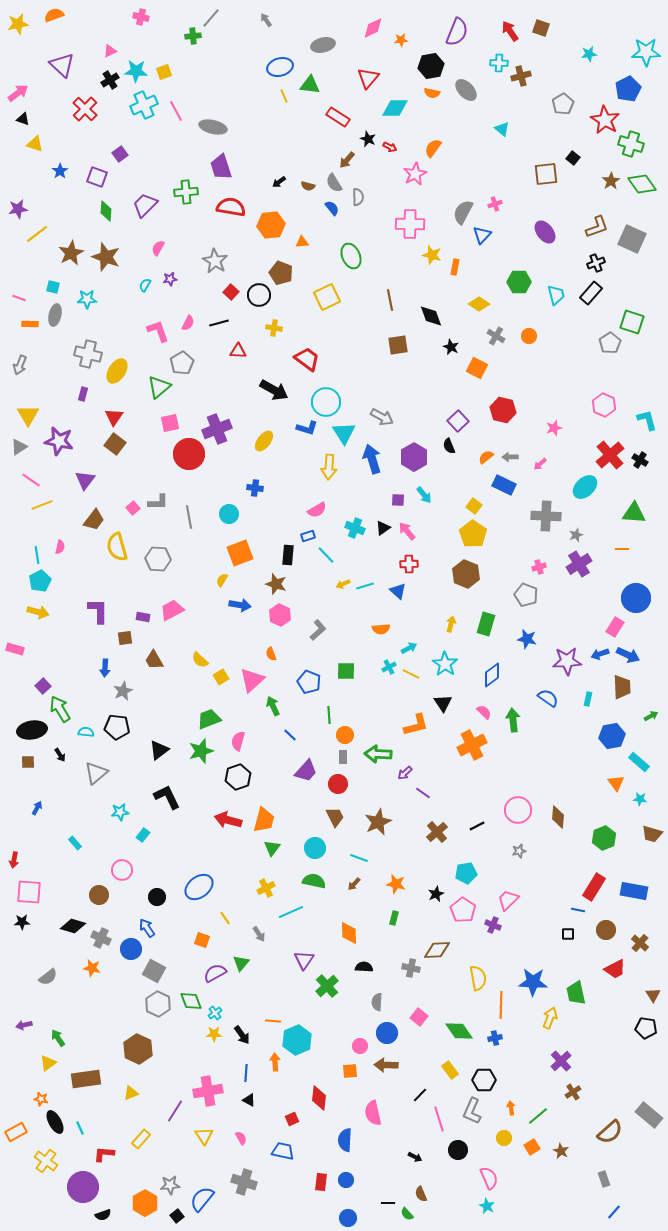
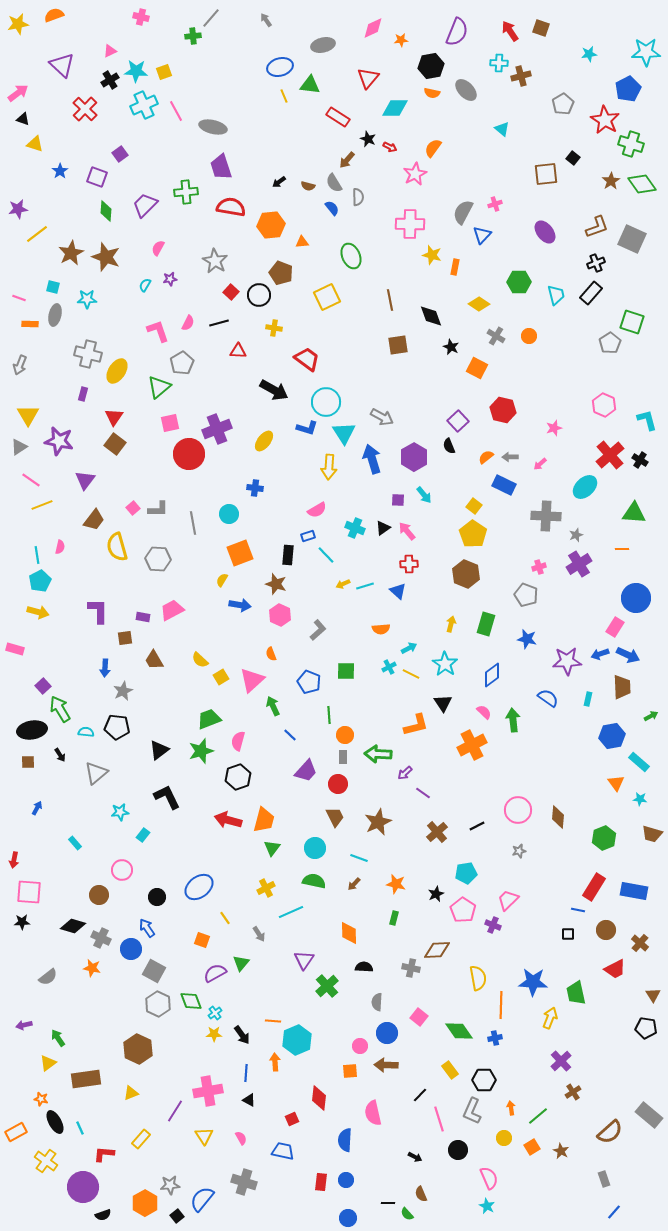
gray L-shape at (158, 502): moved 7 px down
gray line at (189, 517): moved 4 px right, 6 px down
